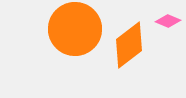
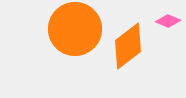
orange diamond: moved 1 px left, 1 px down
